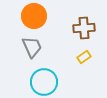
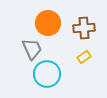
orange circle: moved 14 px right, 7 px down
gray trapezoid: moved 2 px down
cyan circle: moved 3 px right, 8 px up
